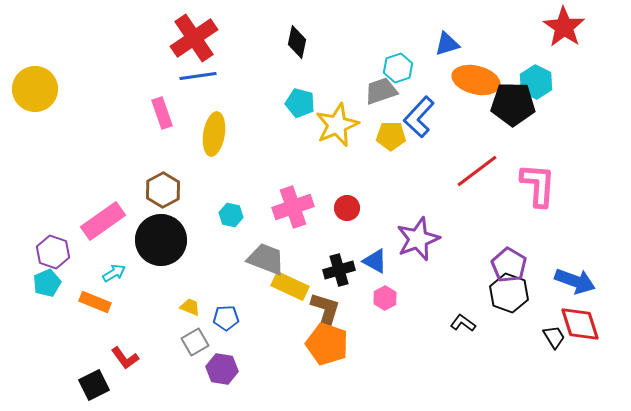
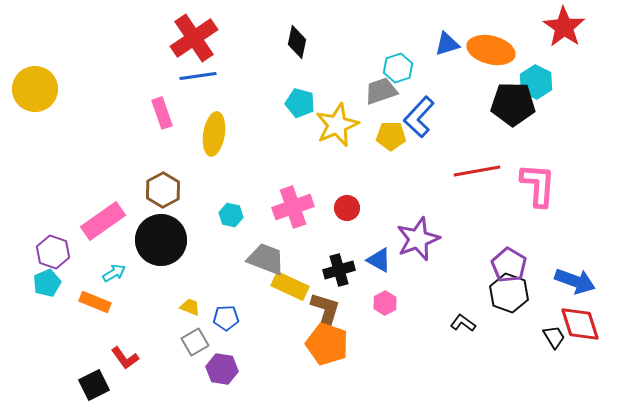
orange ellipse at (476, 80): moved 15 px right, 30 px up
red line at (477, 171): rotated 27 degrees clockwise
blue triangle at (375, 261): moved 4 px right, 1 px up
pink hexagon at (385, 298): moved 5 px down
